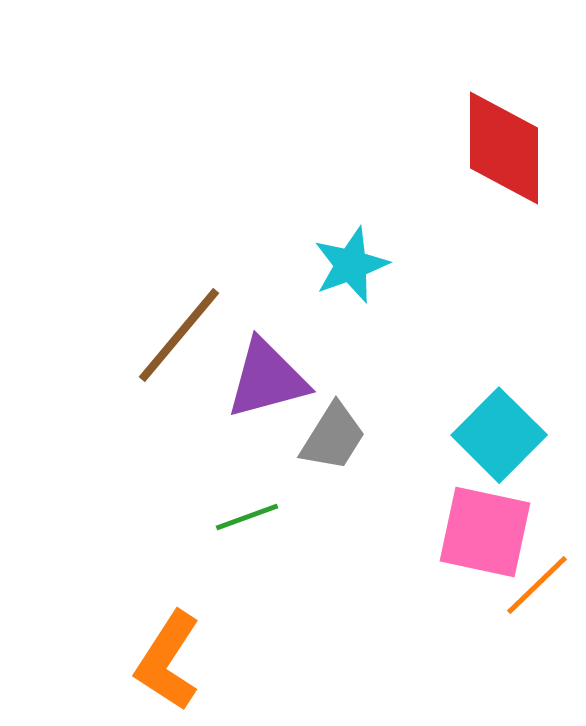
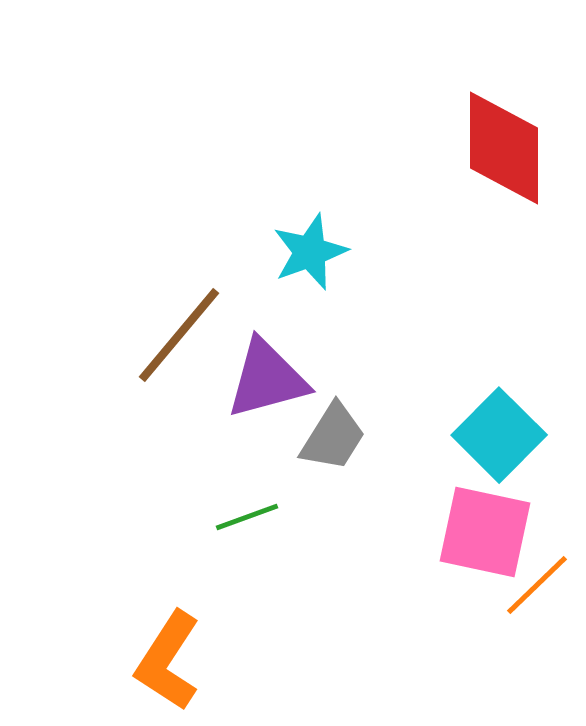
cyan star: moved 41 px left, 13 px up
